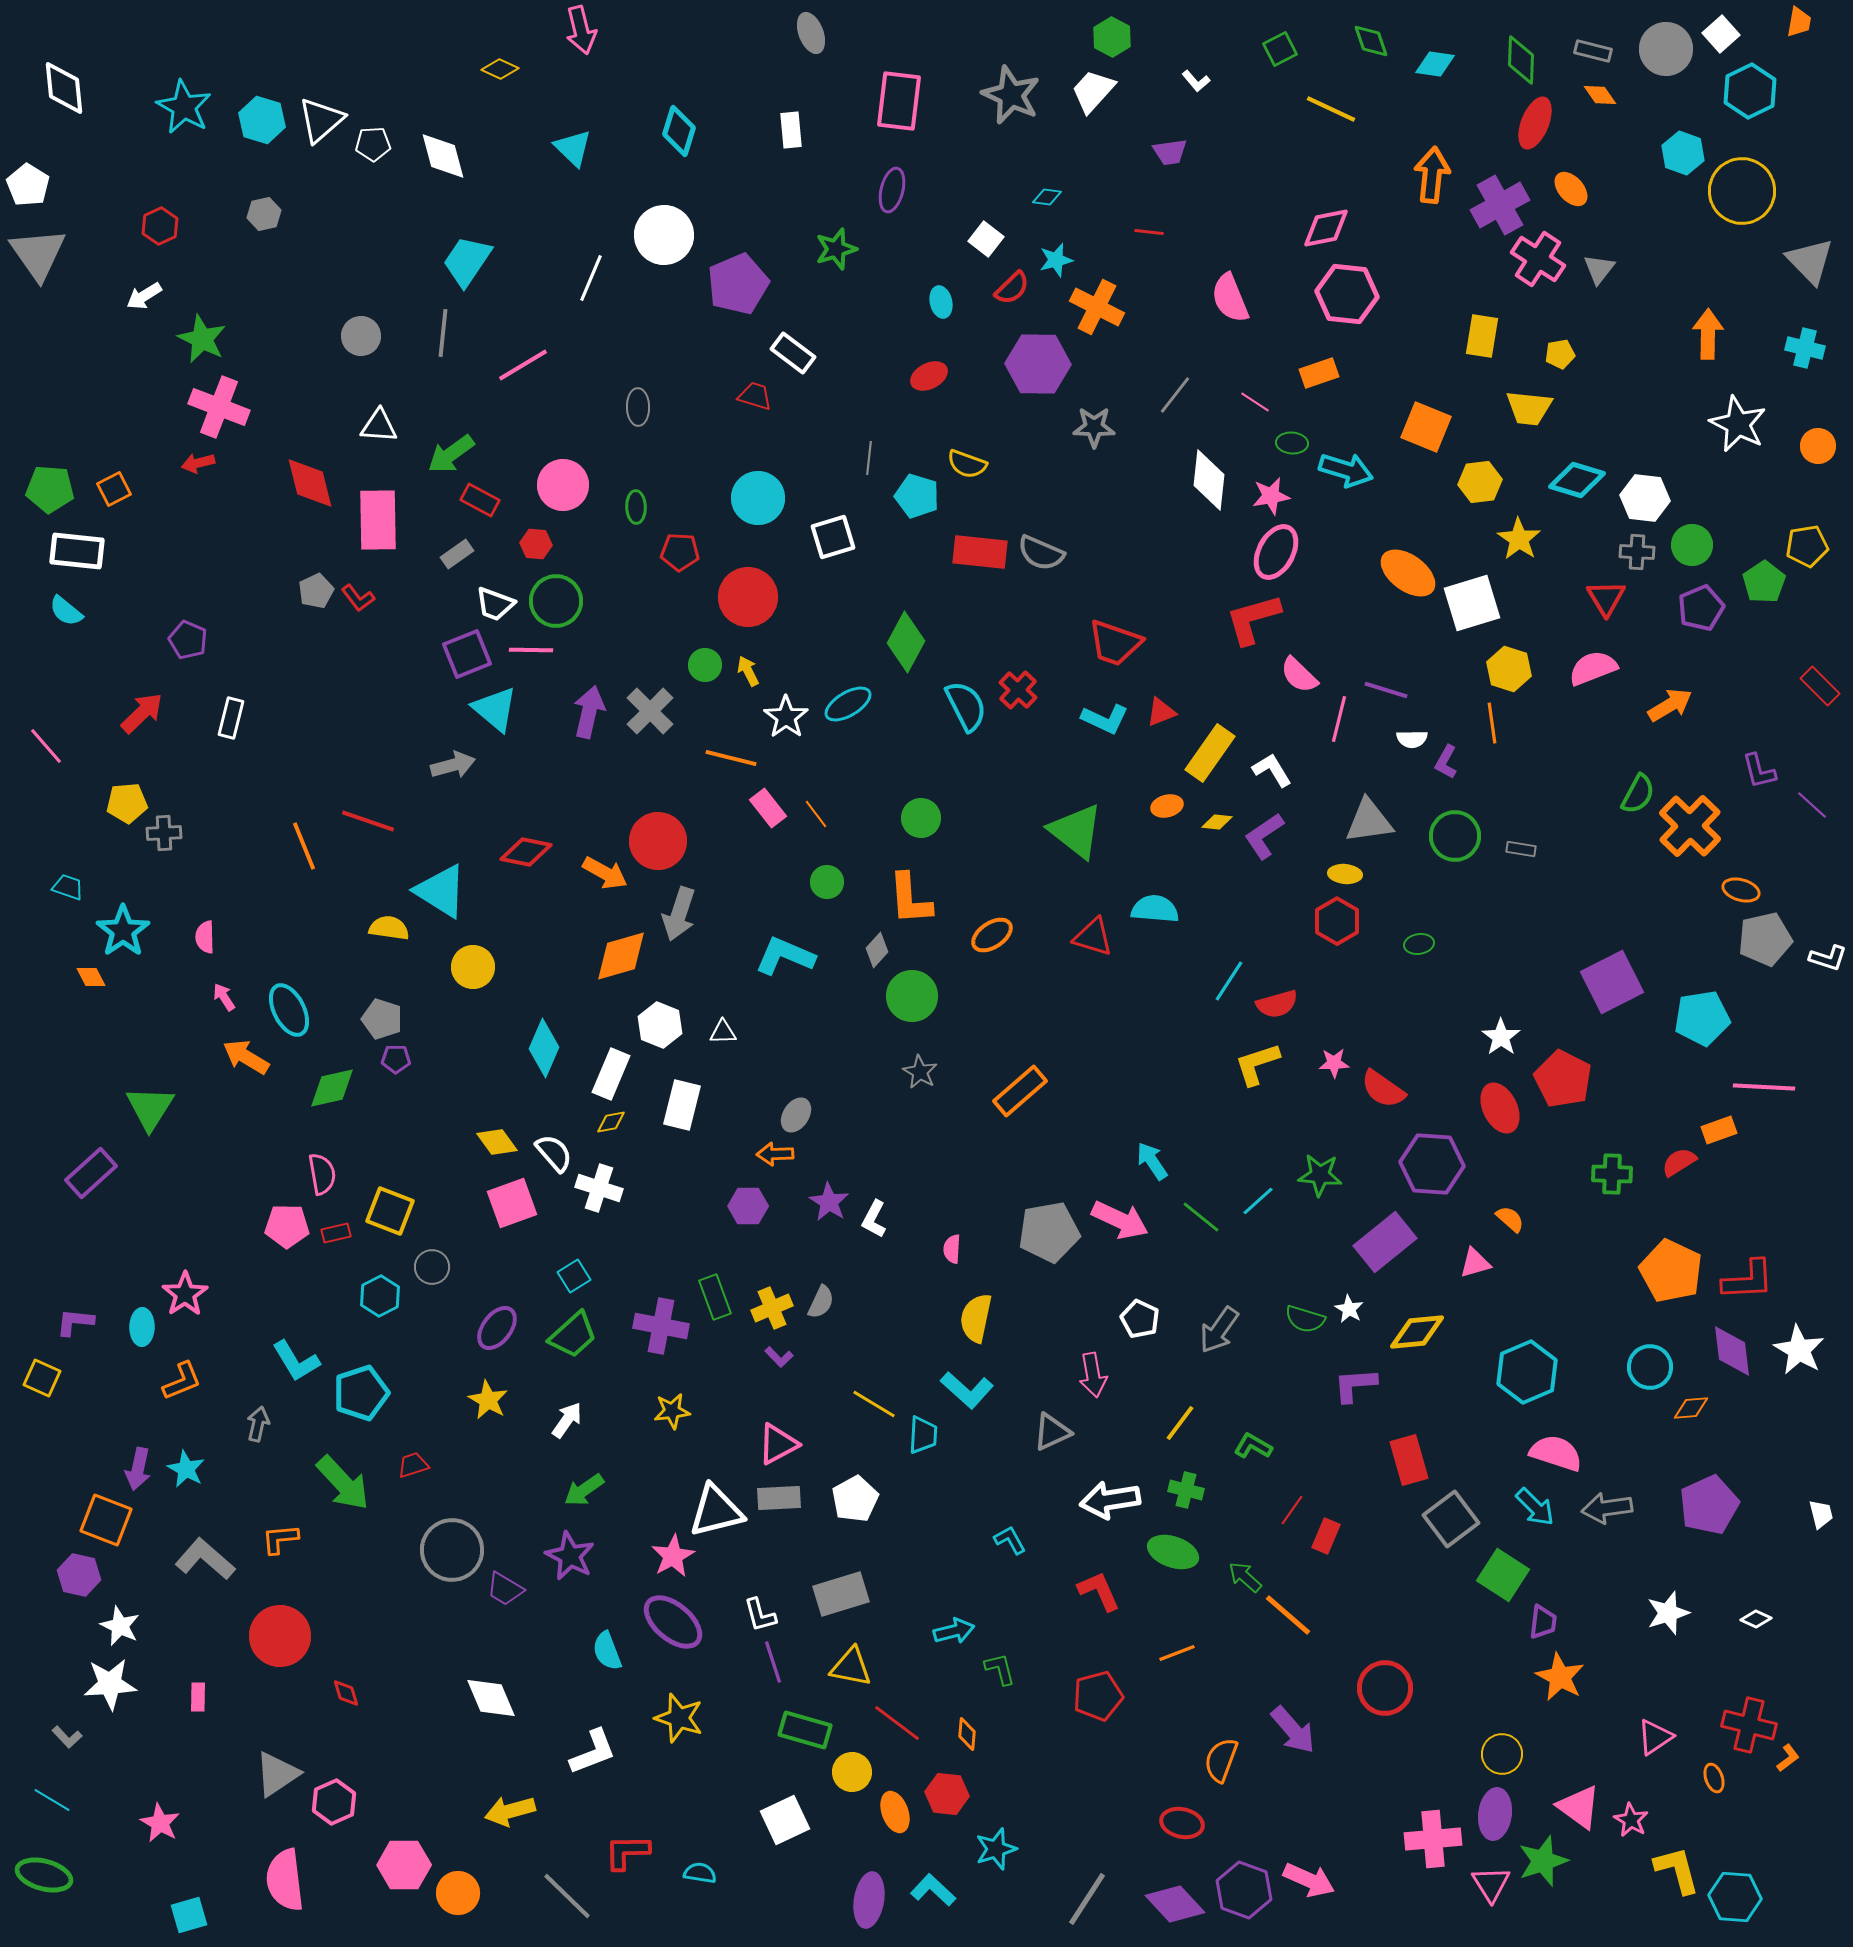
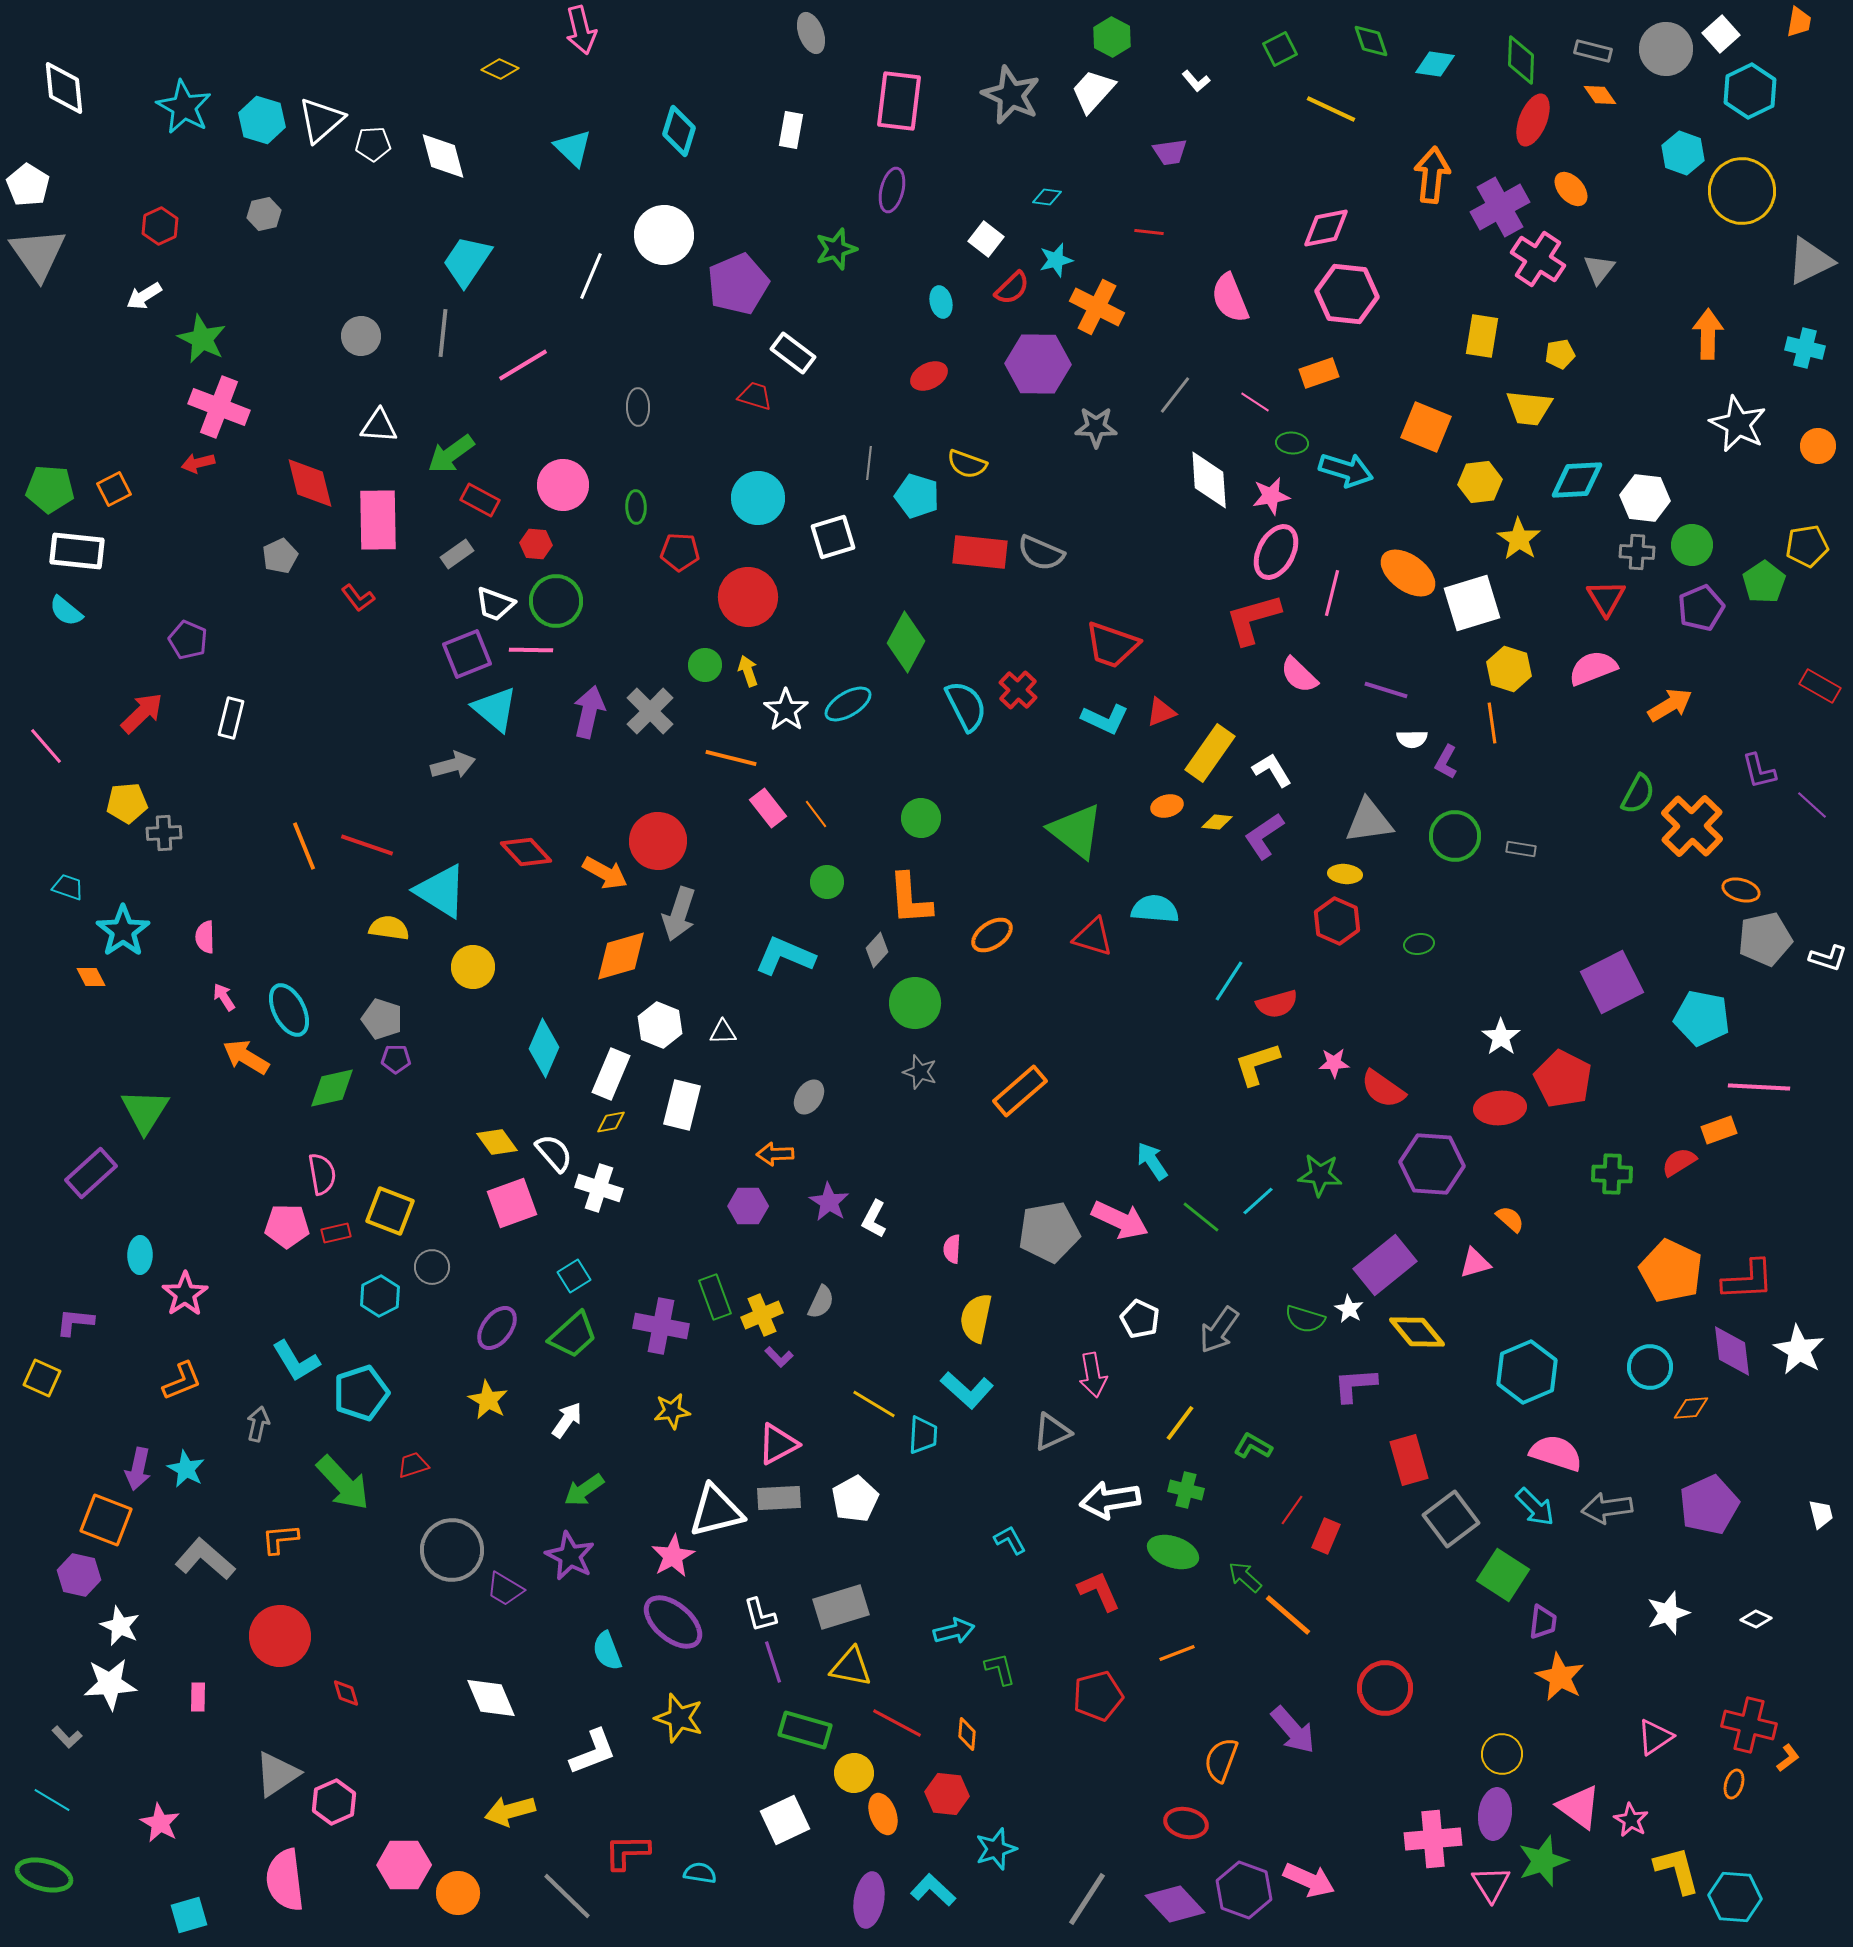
red ellipse at (1535, 123): moved 2 px left, 3 px up
white rectangle at (791, 130): rotated 15 degrees clockwise
purple cross at (1500, 205): moved 2 px down
gray triangle at (1810, 261): rotated 48 degrees clockwise
white line at (591, 278): moved 2 px up
gray star at (1094, 427): moved 2 px right
gray line at (869, 458): moved 5 px down
white diamond at (1209, 480): rotated 10 degrees counterclockwise
cyan diamond at (1577, 480): rotated 20 degrees counterclockwise
gray pentagon at (316, 591): moved 36 px left, 35 px up
red trapezoid at (1115, 643): moved 3 px left, 2 px down
yellow arrow at (748, 671): rotated 8 degrees clockwise
red rectangle at (1820, 686): rotated 15 degrees counterclockwise
white star at (786, 717): moved 7 px up
pink line at (1339, 719): moved 7 px left, 126 px up
red line at (368, 821): moved 1 px left, 24 px down
orange cross at (1690, 826): moved 2 px right
red diamond at (526, 852): rotated 36 degrees clockwise
red hexagon at (1337, 921): rotated 6 degrees counterclockwise
green circle at (912, 996): moved 3 px right, 7 px down
cyan pentagon at (1702, 1018): rotated 20 degrees clockwise
gray star at (920, 1072): rotated 12 degrees counterclockwise
pink line at (1764, 1087): moved 5 px left
green triangle at (150, 1108): moved 5 px left, 3 px down
red ellipse at (1500, 1108): rotated 69 degrees counterclockwise
gray ellipse at (796, 1115): moved 13 px right, 18 px up
purple rectangle at (1385, 1242): moved 23 px down
yellow cross at (772, 1308): moved 10 px left, 7 px down
cyan ellipse at (142, 1327): moved 2 px left, 72 px up
yellow diamond at (1417, 1332): rotated 56 degrees clockwise
gray rectangle at (841, 1594): moved 13 px down
red line at (897, 1723): rotated 9 degrees counterclockwise
yellow circle at (852, 1772): moved 2 px right, 1 px down
orange ellipse at (1714, 1778): moved 20 px right, 6 px down; rotated 36 degrees clockwise
orange ellipse at (895, 1812): moved 12 px left, 2 px down
red ellipse at (1182, 1823): moved 4 px right
